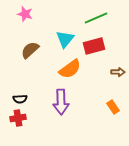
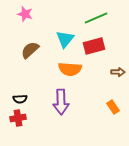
orange semicircle: rotated 40 degrees clockwise
